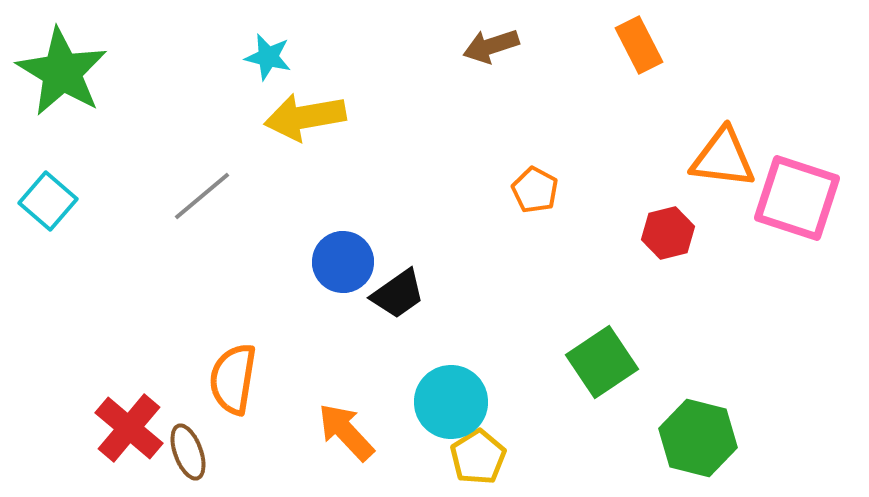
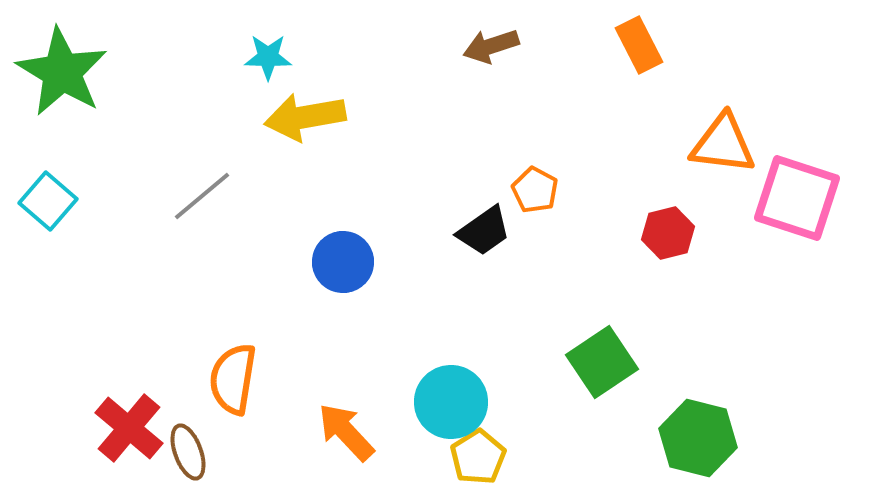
cyan star: rotated 12 degrees counterclockwise
orange triangle: moved 14 px up
black trapezoid: moved 86 px right, 63 px up
